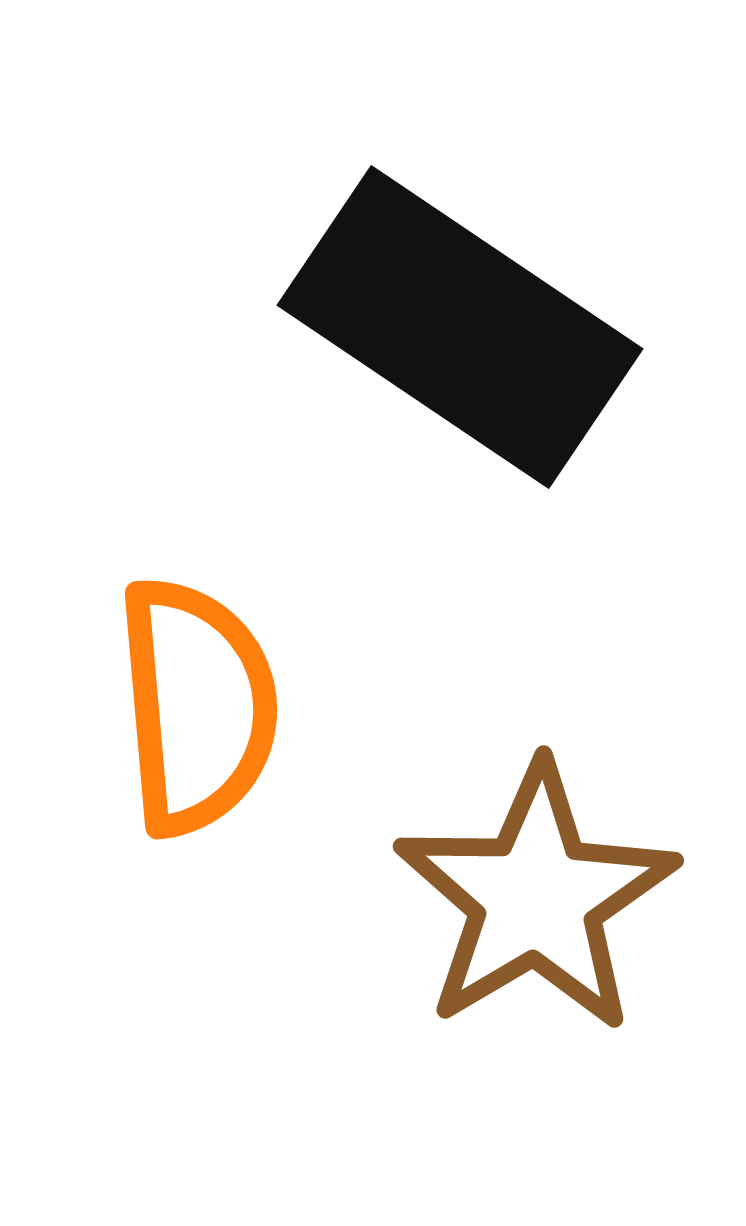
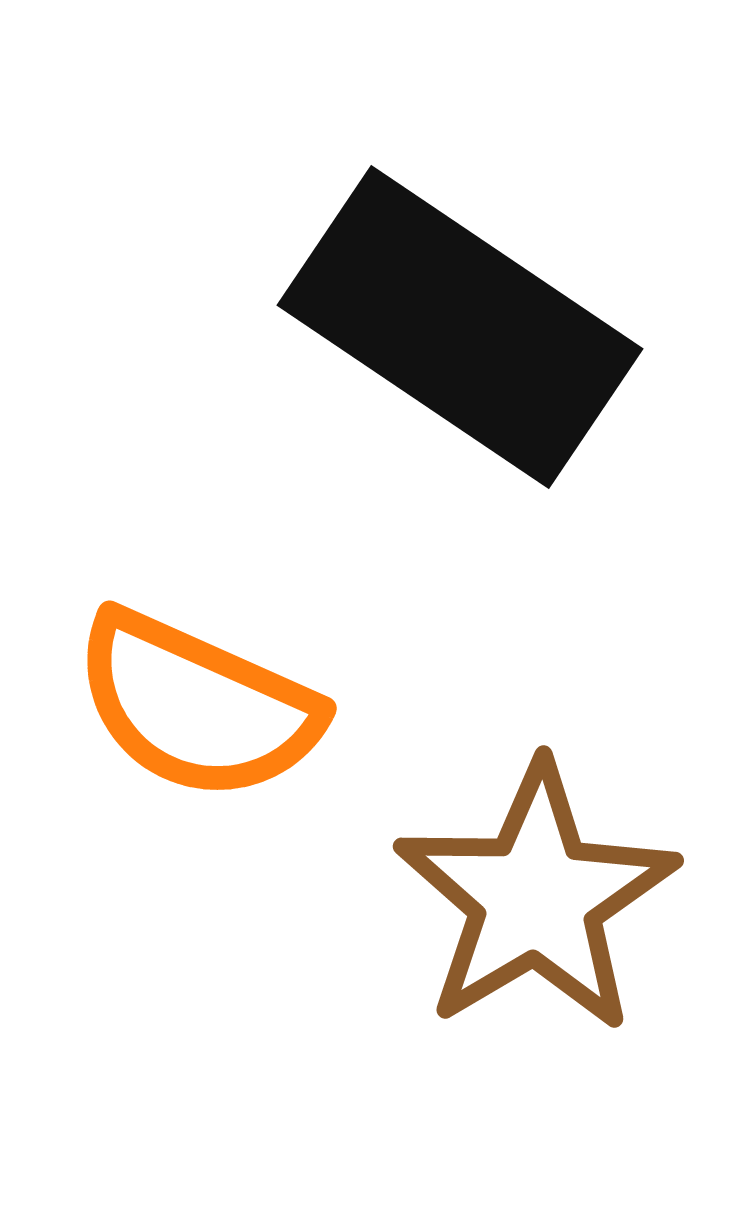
orange semicircle: rotated 119 degrees clockwise
